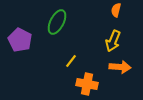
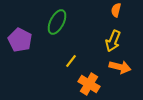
orange arrow: rotated 10 degrees clockwise
orange cross: moved 2 px right; rotated 20 degrees clockwise
